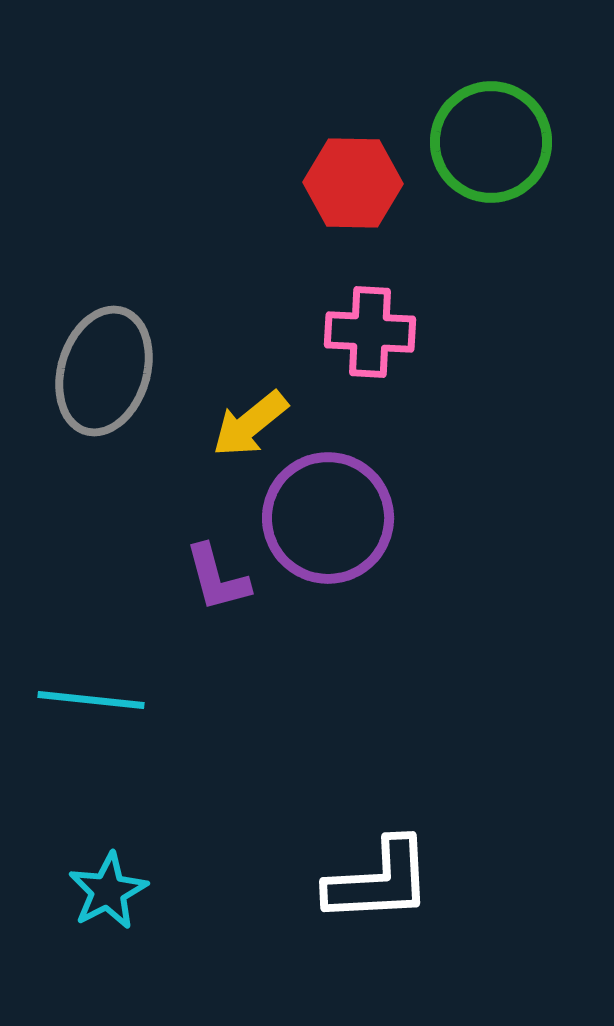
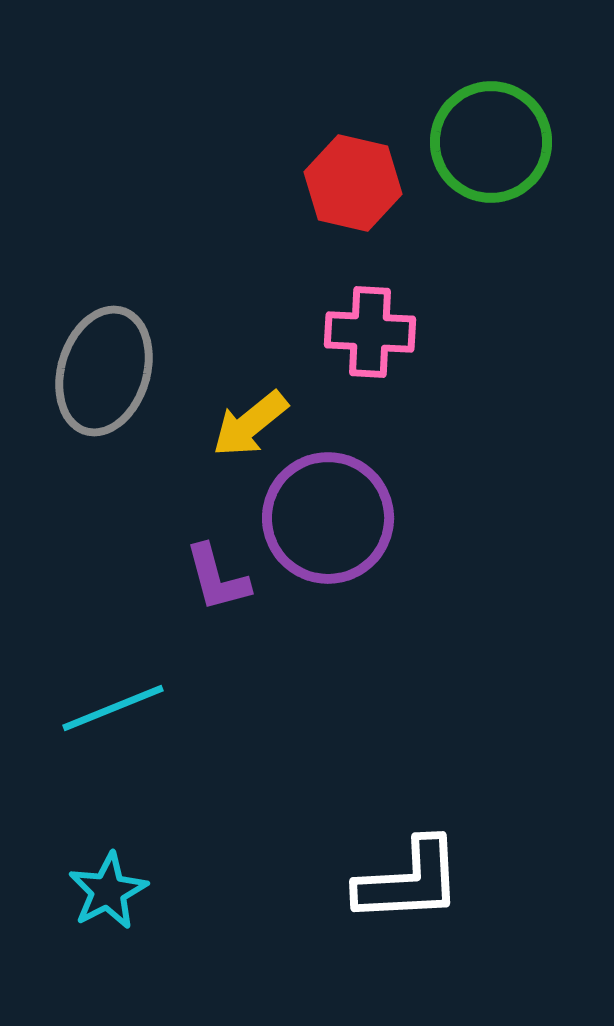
red hexagon: rotated 12 degrees clockwise
cyan line: moved 22 px right, 8 px down; rotated 28 degrees counterclockwise
white L-shape: moved 30 px right
